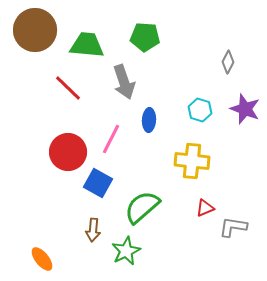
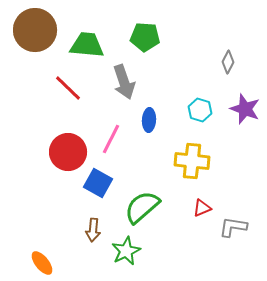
red triangle: moved 3 px left
orange ellipse: moved 4 px down
